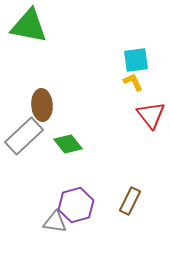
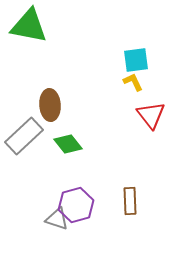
brown ellipse: moved 8 px right
brown rectangle: rotated 28 degrees counterclockwise
gray triangle: moved 2 px right, 3 px up; rotated 10 degrees clockwise
